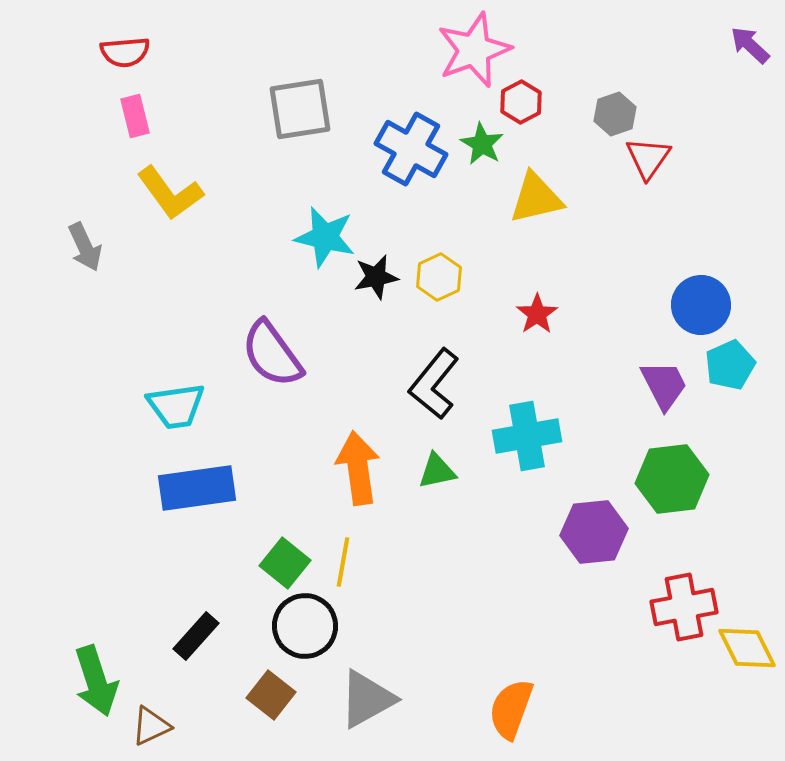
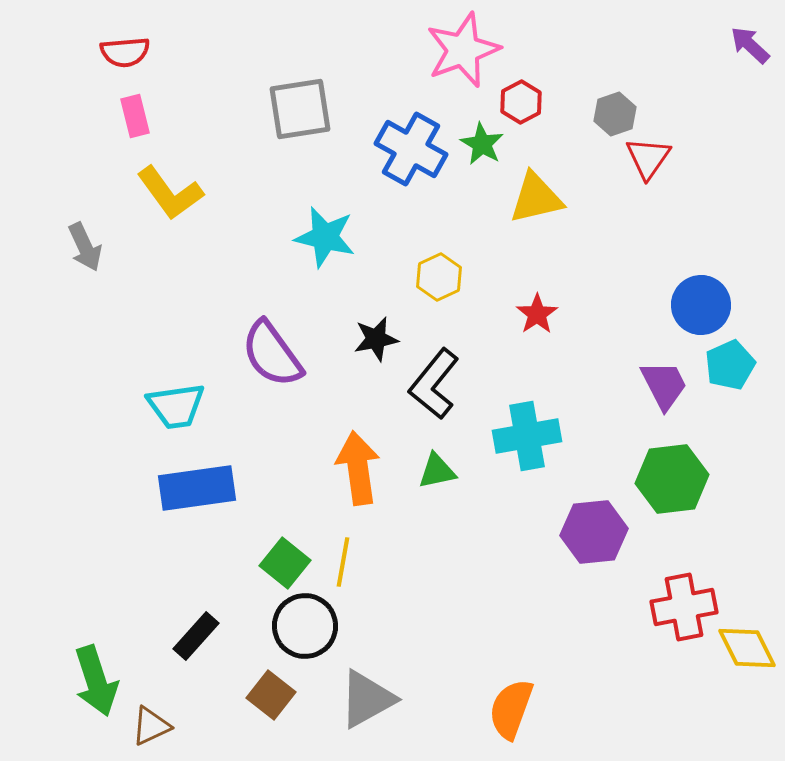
pink star: moved 11 px left
black star: moved 62 px down
